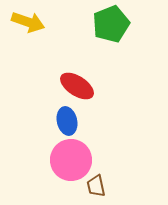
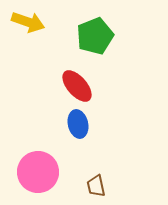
green pentagon: moved 16 px left, 12 px down
red ellipse: rotated 16 degrees clockwise
blue ellipse: moved 11 px right, 3 px down
pink circle: moved 33 px left, 12 px down
